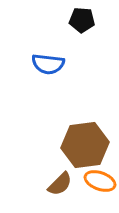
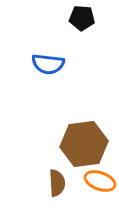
black pentagon: moved 2 px up
brown hexagon: moved 1 px left, 1 px up
brown semicircle: moved 3 px left, 1 px up; rotated 48 degrees counterclockwise
